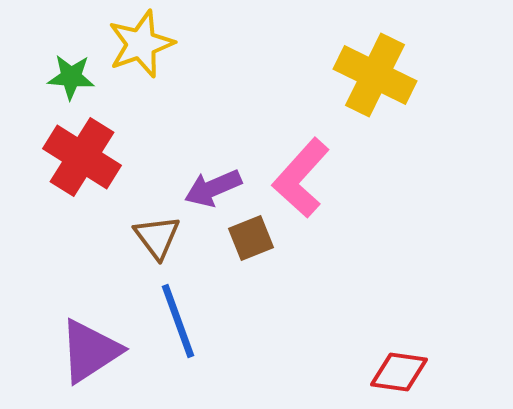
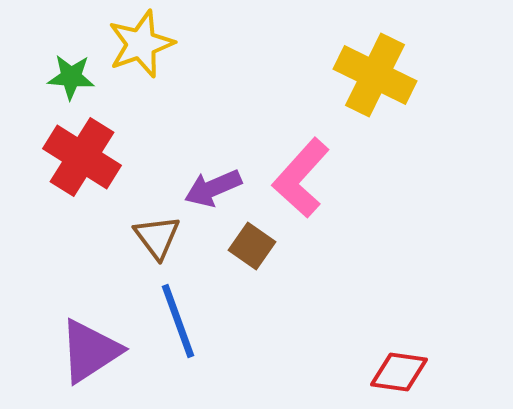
brown square: moved 1 px right, 8 px down; rotated 33 degrees counterclockwise
